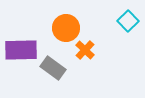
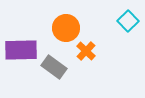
orange cross: moved 1 px right, 1 px down
gray rectangle: moved 1 px right, 1 px up
